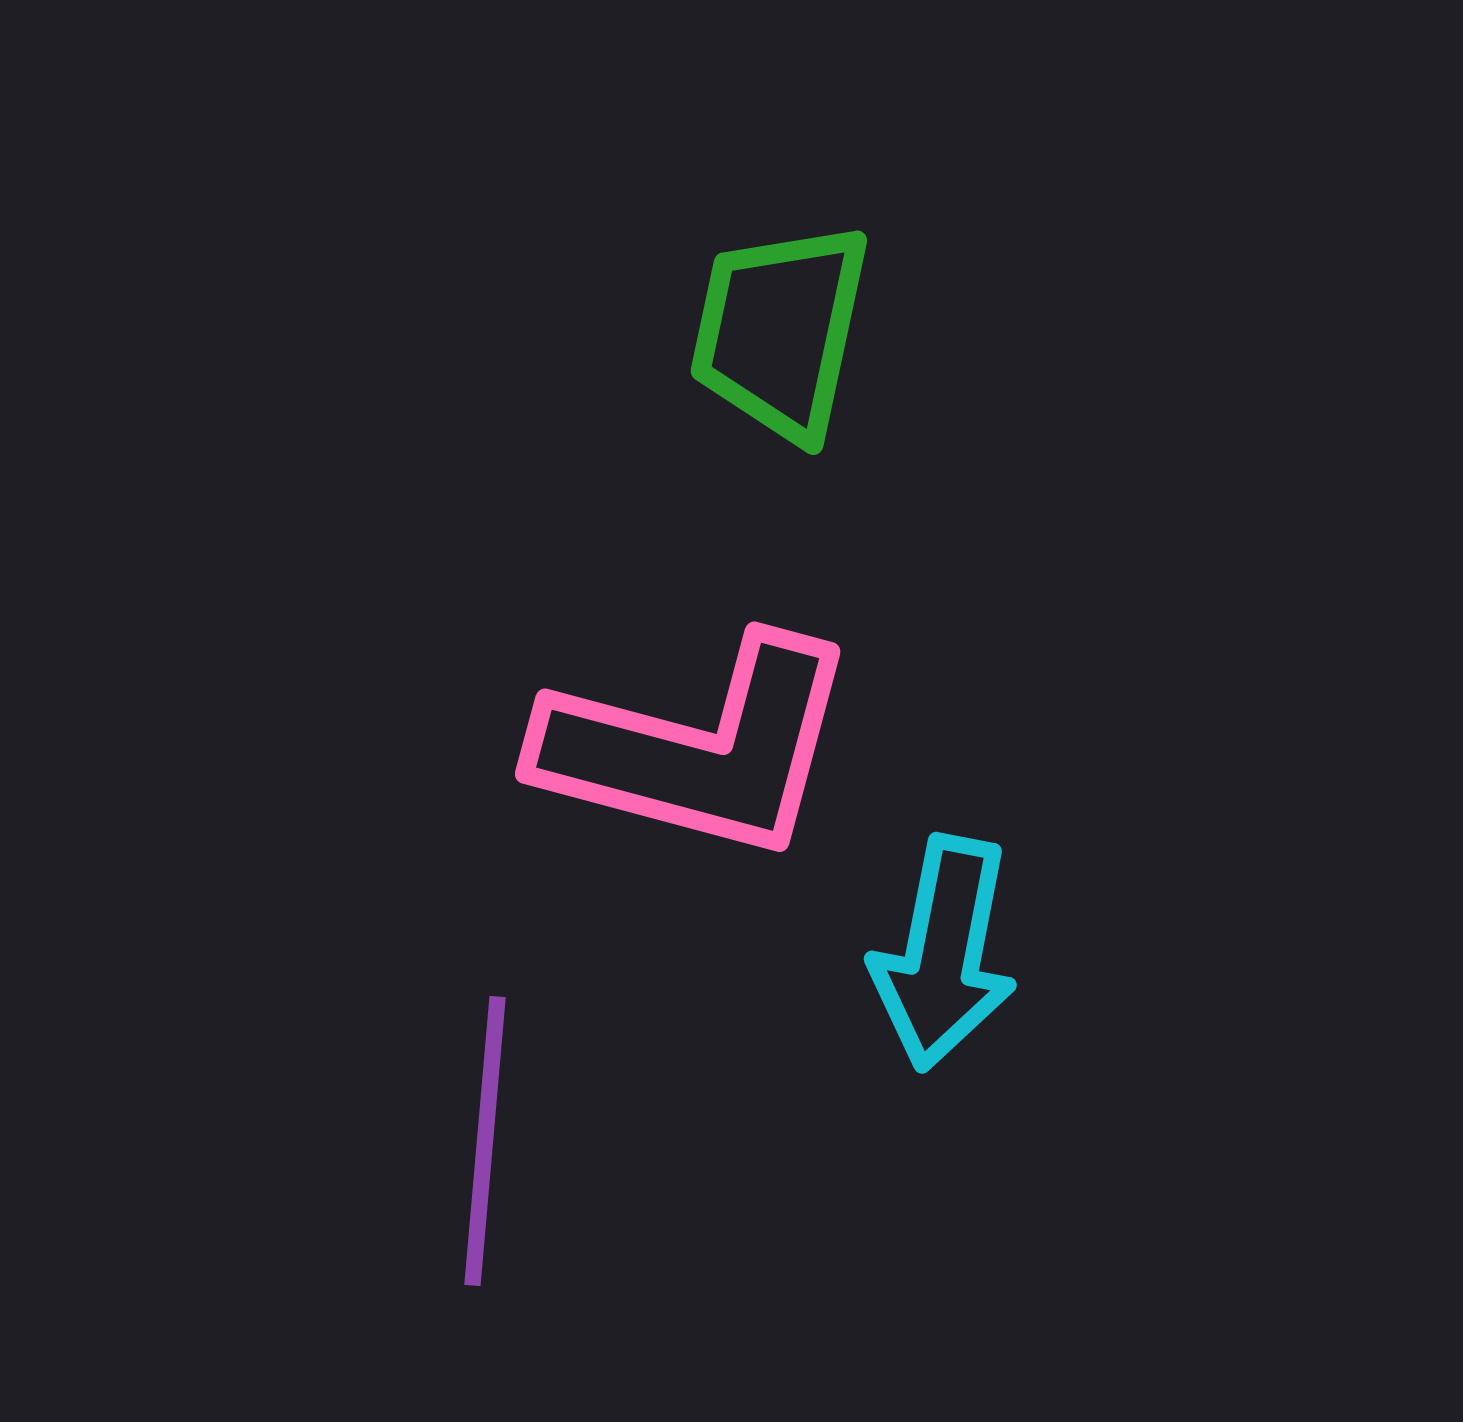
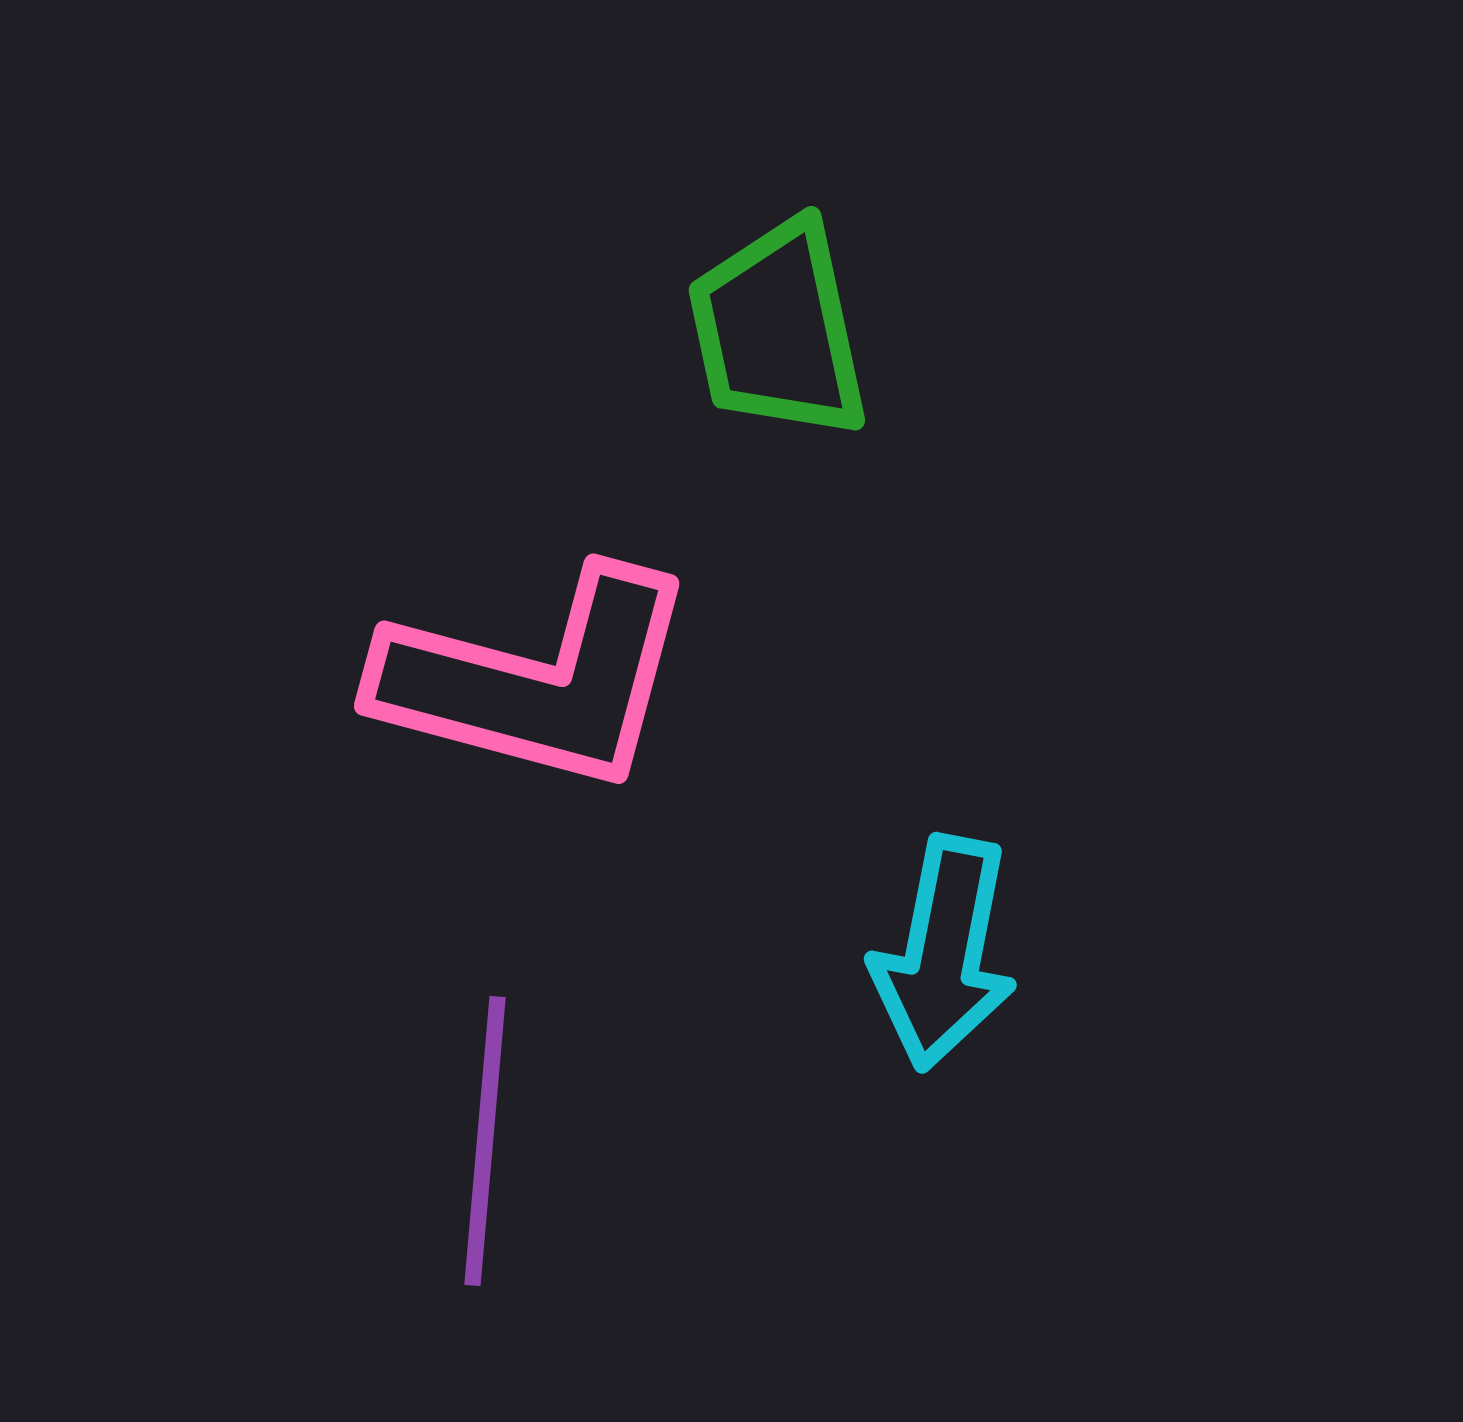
green trapezoid: moved 2 px left, 1 px up; rotated 24 degrees counterclockwise
pink L-shape: moved 161 px left, 68 px up
